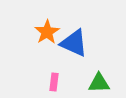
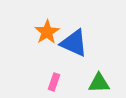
pink rectangle: rotated 12 degrees clockwise
